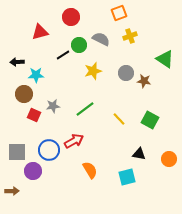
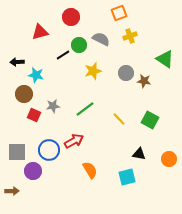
cyan star: rotated 14 degrees clockwise
